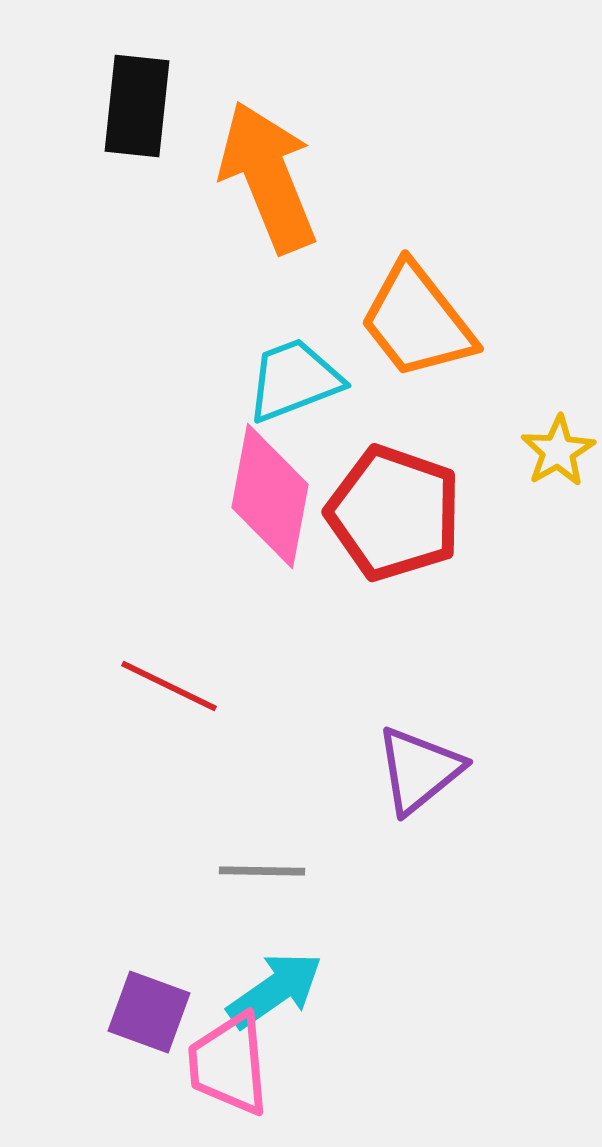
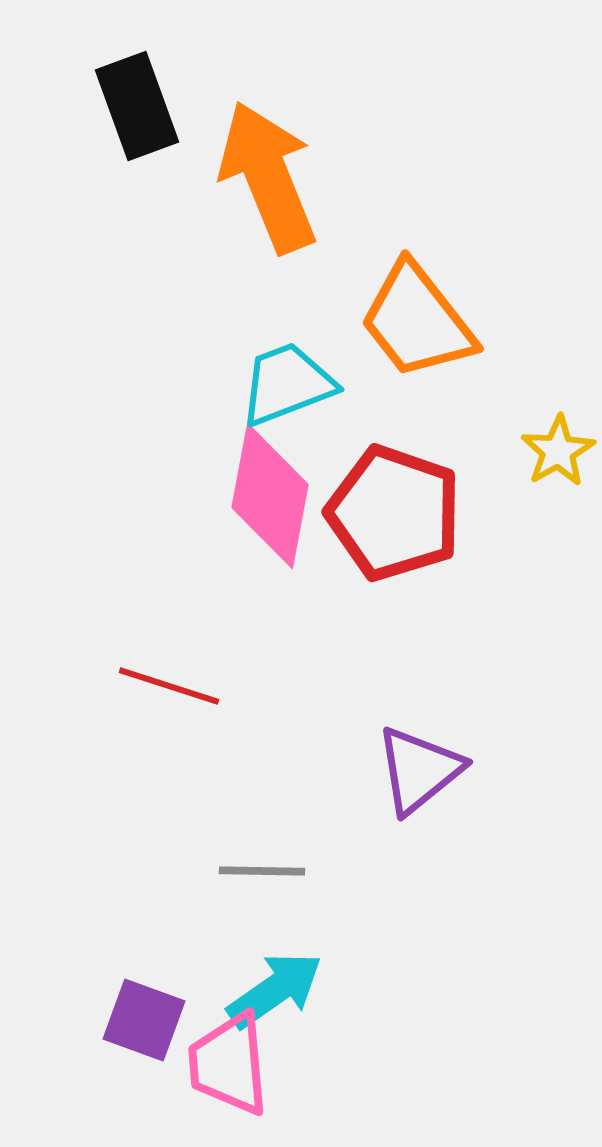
black rectangle: rotated 26 degrees counterclockwise
cyan trapezoid: moved 7 px left, 4 px down
red line: rotated 8 degrees counterclockwise
purple square: moved 5 px left, 8 px down
